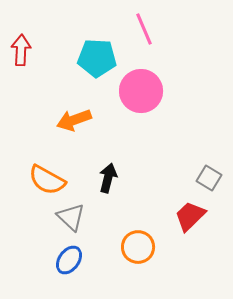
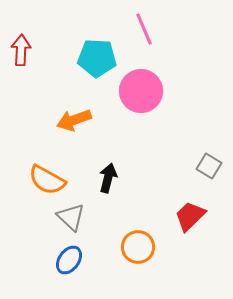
gray square: moved 12 px up
